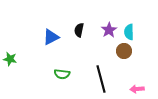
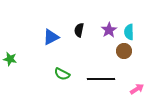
green semicircle: rotated 21 degrees clockwise
black line: rotated 76 degrees counterclockwise
pink arrow: rotated 152 degrees clockwise
